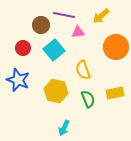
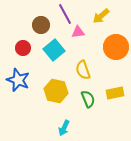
purple line: moved 1 px right, 1 px up; rotated 50 degrees clockwise
